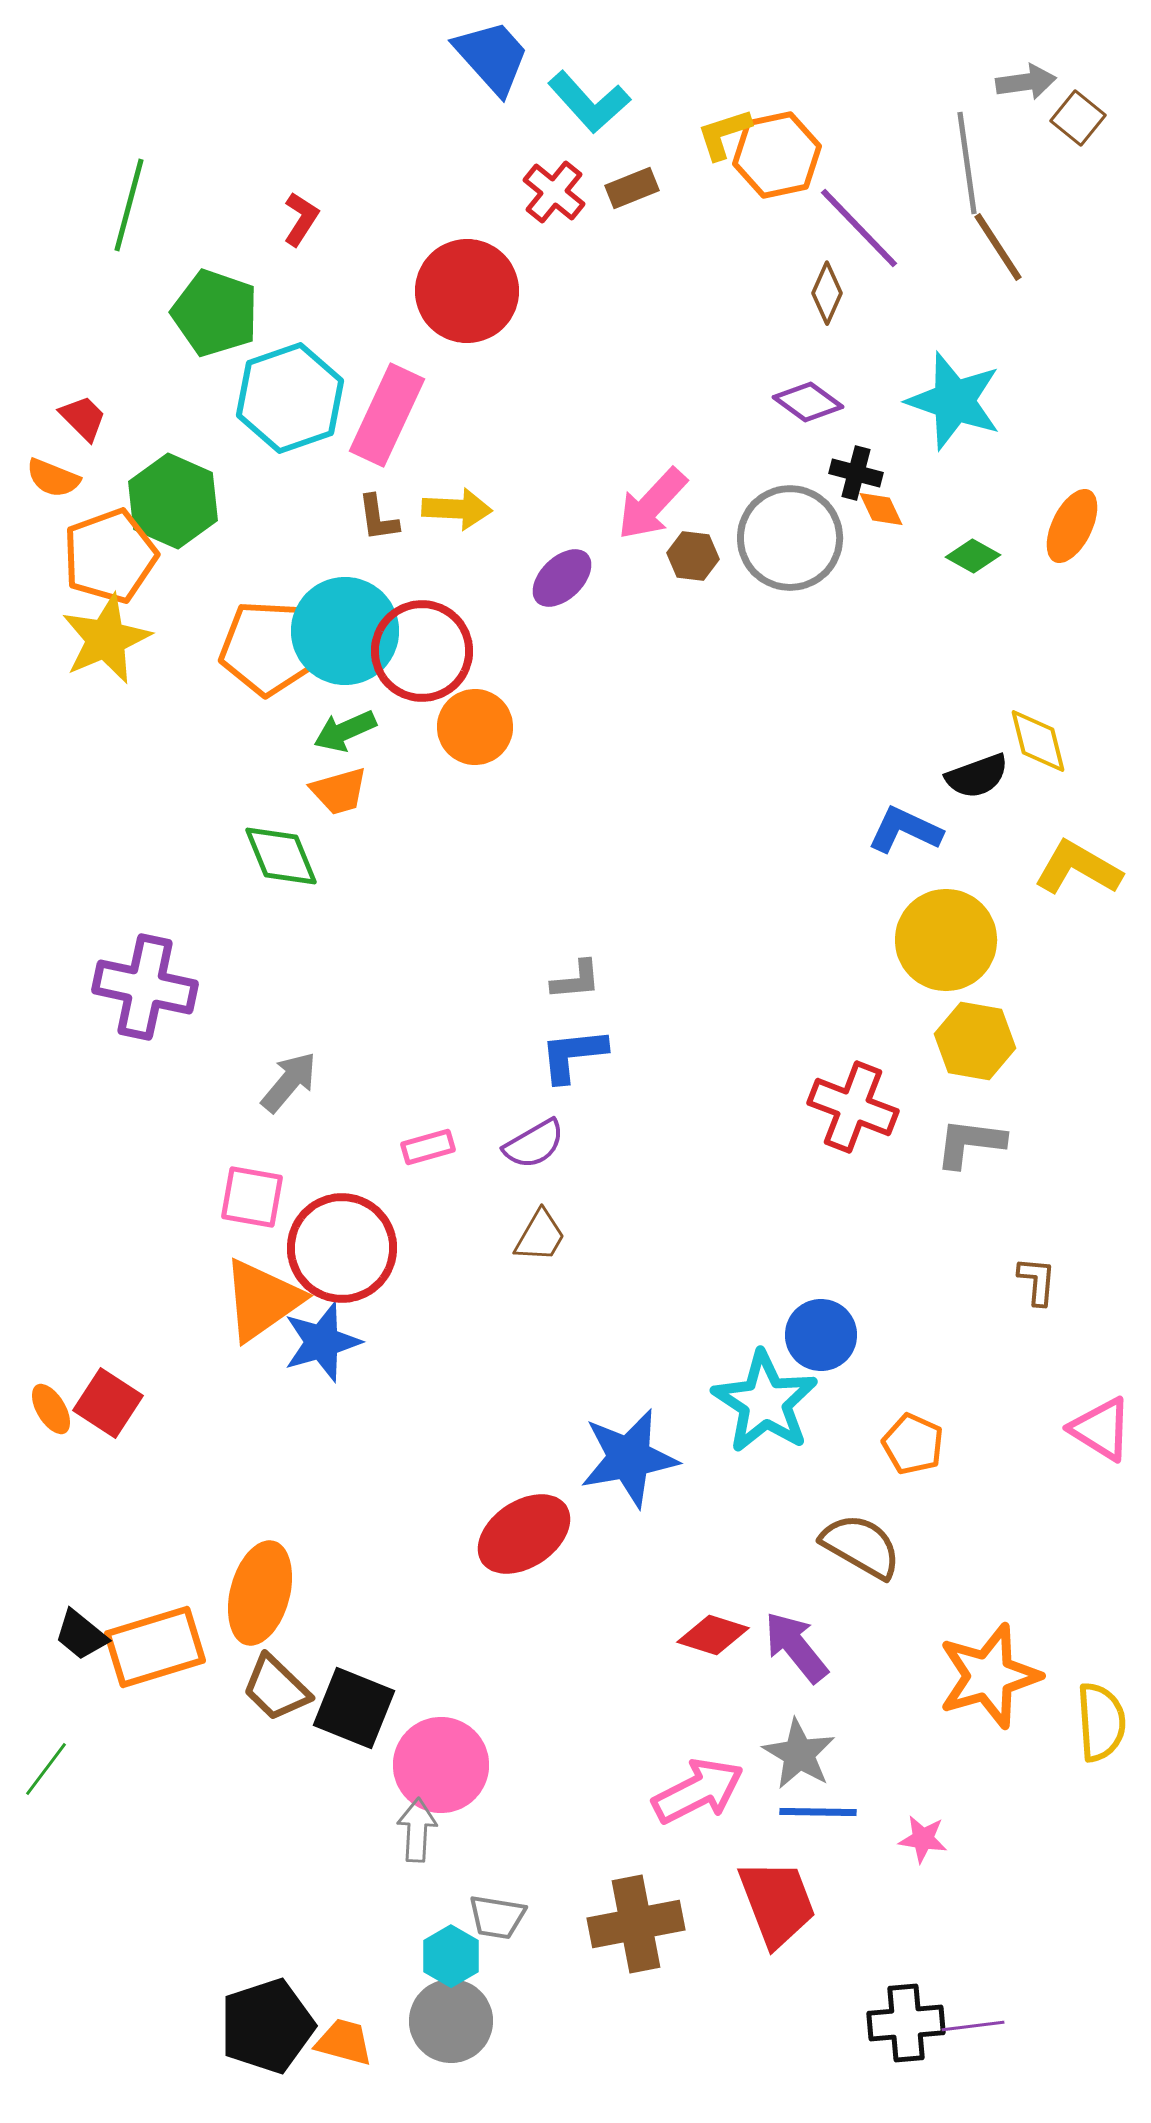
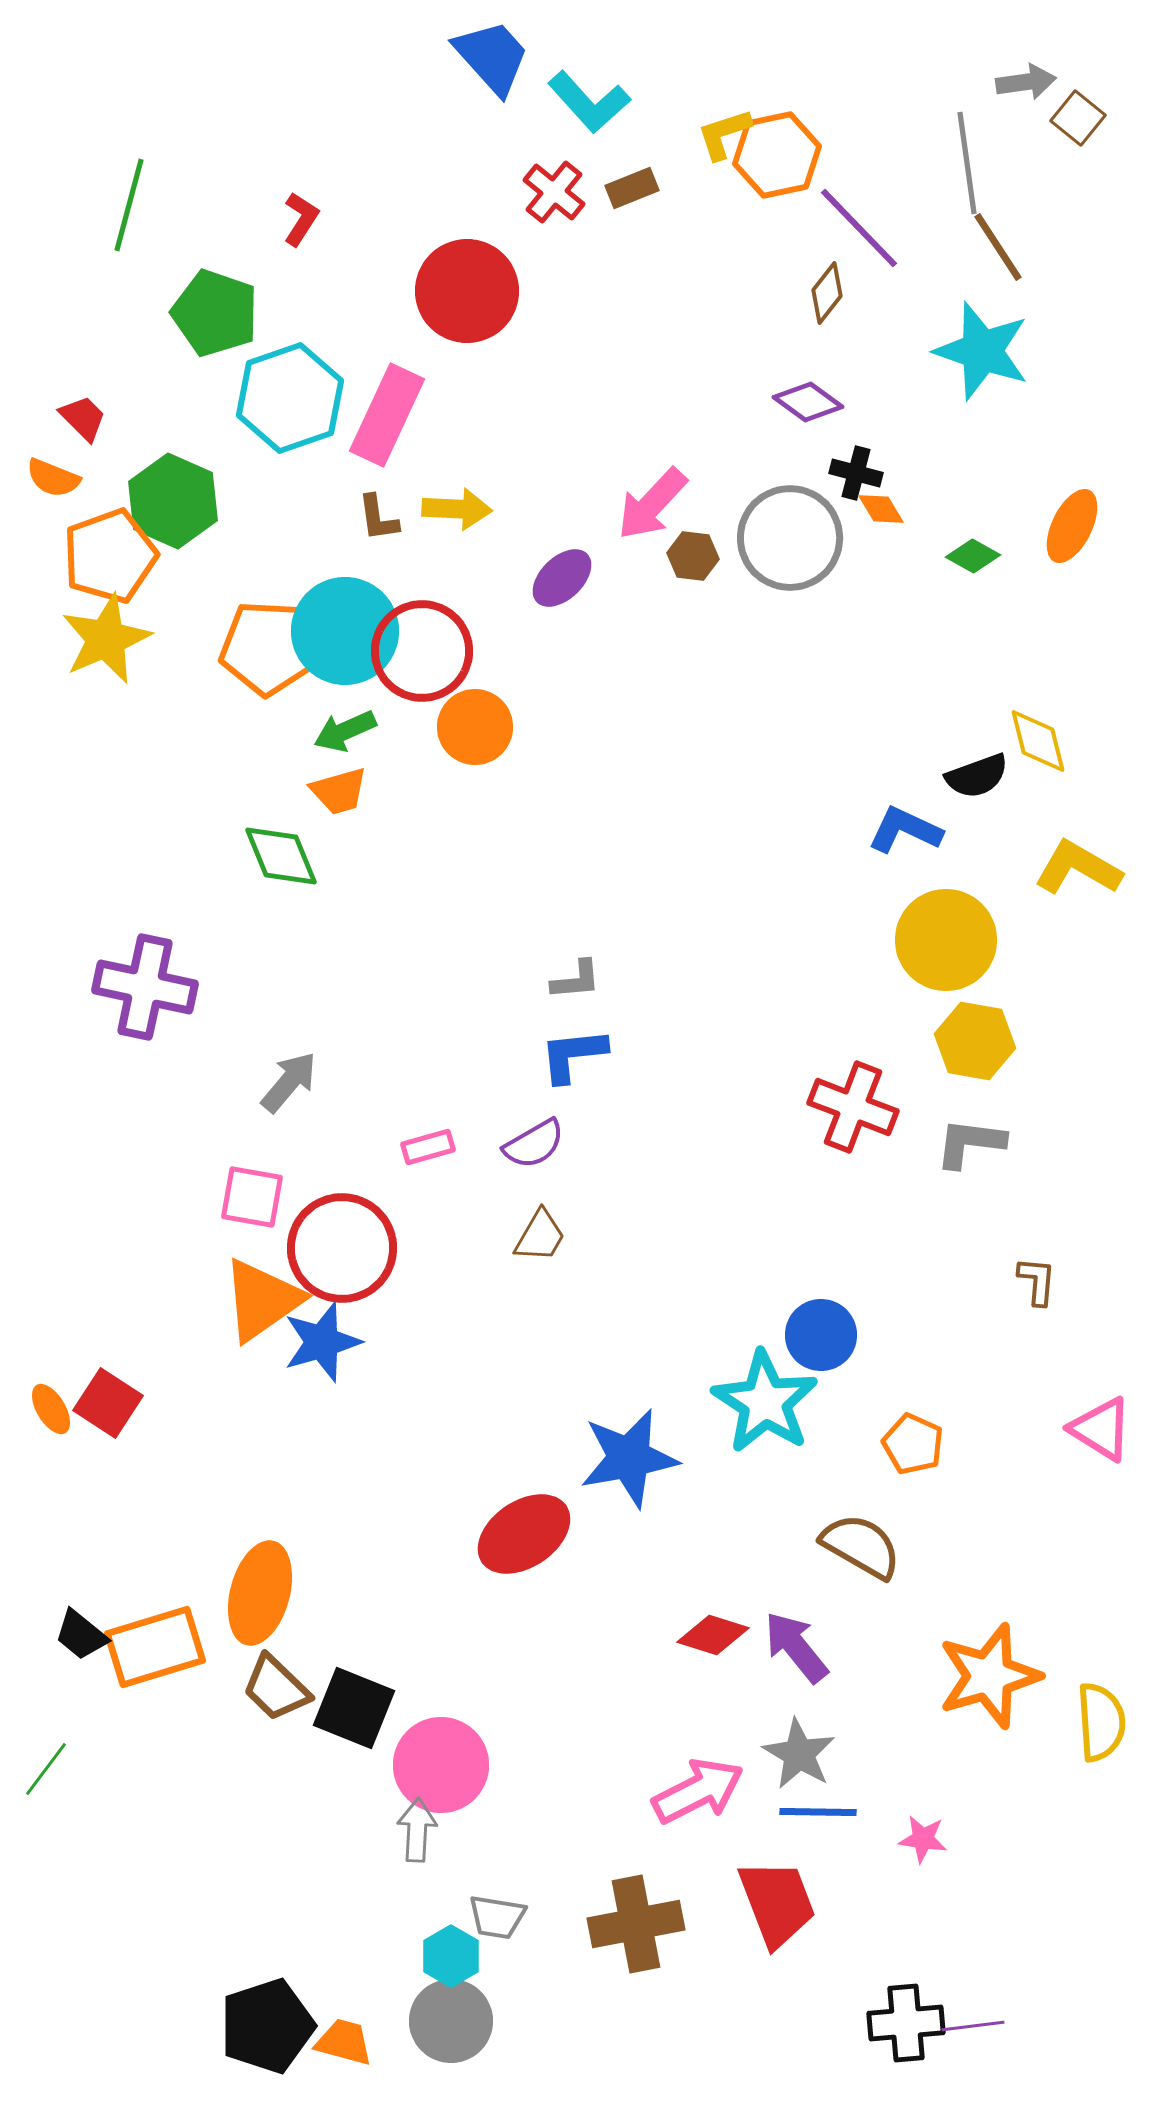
brown diamond at (827, 293): rotated 14 degrees clockwise
cyan star at (954, 401): moved 28 px right, 50 px up
orange diamond at (881, 509): rotated 6 degrees counterclockwise
